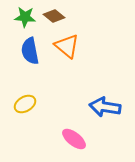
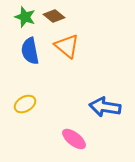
green star: rotated 15 degrees clockwise
